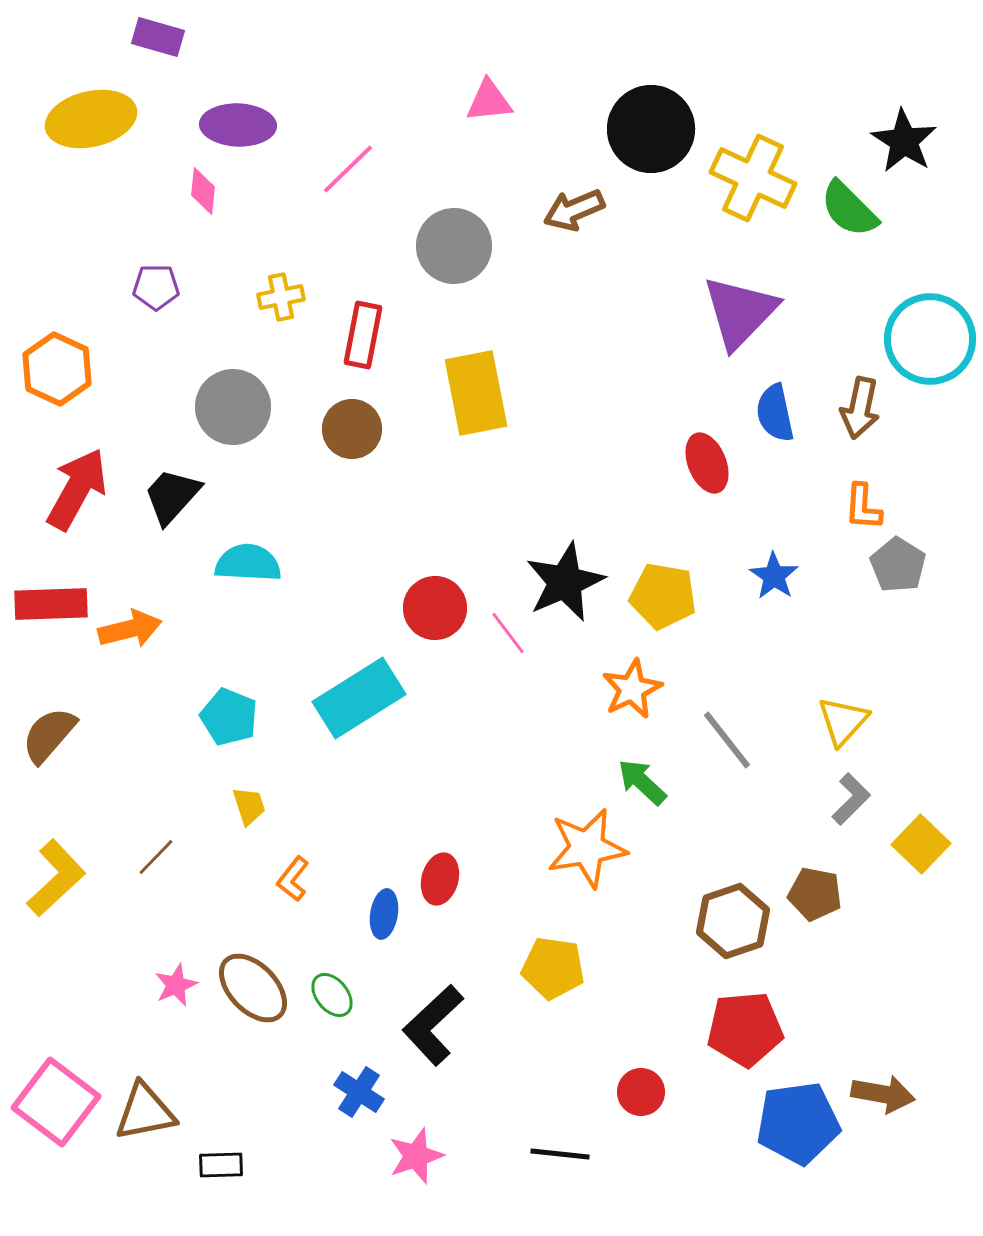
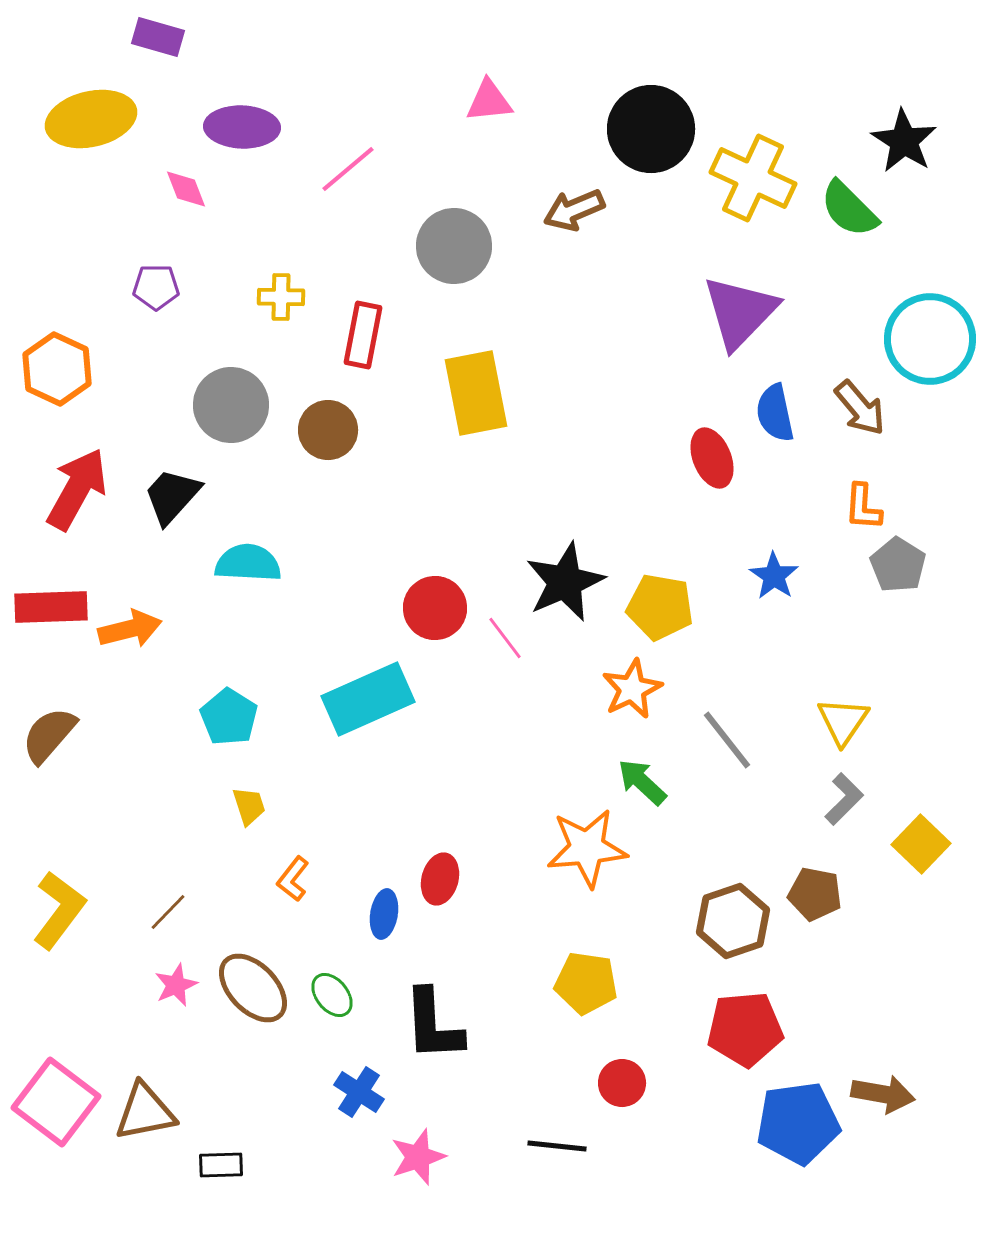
purple ellipse at (238, 125): moved 4 px right, 2 px down
pink line at (348, 169): rotated 4 degrees clockwise
pink diamond at (203, 191): moved 17 px left, 2 px up; rotated 27 degrees counterclockwise
yellow cross at (281, 297): rotated 12 degrees clockwise
gray circle at (233, 407): moved 2 px left, 2 px up
brown arrow at (860, 408): rotated 52 degrees counterclockwise
brown circle at (352, 429): moved 24 px left, 1 px down
red ellipse at (707, 463): moved 5 px right, 5 px up
yellow pentagon at (663, 596): moved 3 px left, 11 px down
red rectangle at (51, 604): moved 3 px down
pink line at (508, 633): moved 3 px left, 5 px down
cyan rectangle at (359, 698): moved 9 px right, 1 px down; rotated 8 degrees clockwise
cyan pentagon at (229, 717): rotated 10 degrees clockwise
yellow triangle at (843, 721): rotated 8 degrees counterclockwise
gray L-shape at (851, 799): moved 7 px left
orange star at (587, 848): rotated 4 degrees clockwise
brown line at (156, 857): moved 12 px right, 55 px down
yellow L-shape at (56, 878): moved 3 px right, 32 px down; rotated 10 degrees counterclockwise
yellow pentagon at (553, 968): moved 33 px right, 15 px down
black L-shape at (433, 1025): rotated 50 degrees counterclockwise
red circle at (641, 1092): moved 19 px left, 9 px up
black line at (560, 1154): moved 3 px left, 8 px up
pink star at (416, 1156): moved 2 px right, 1 px down
